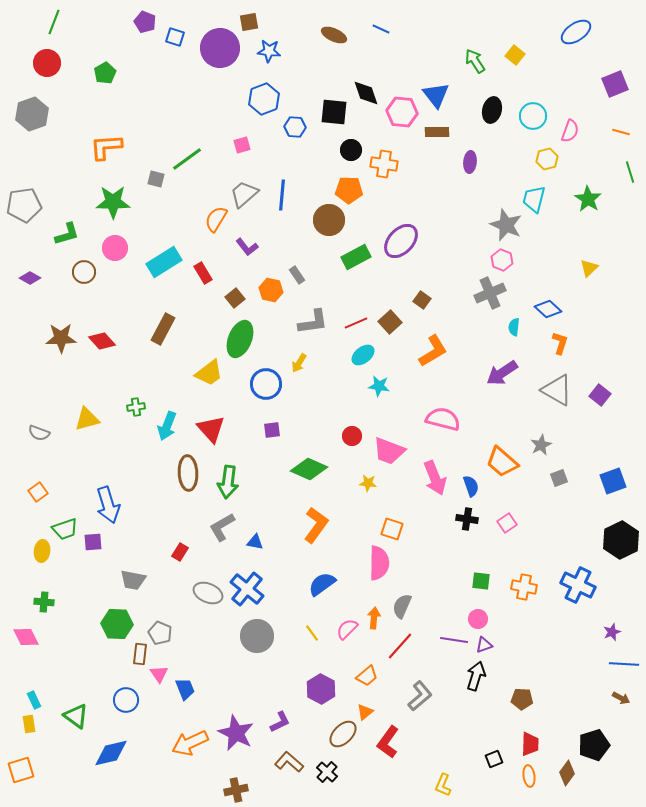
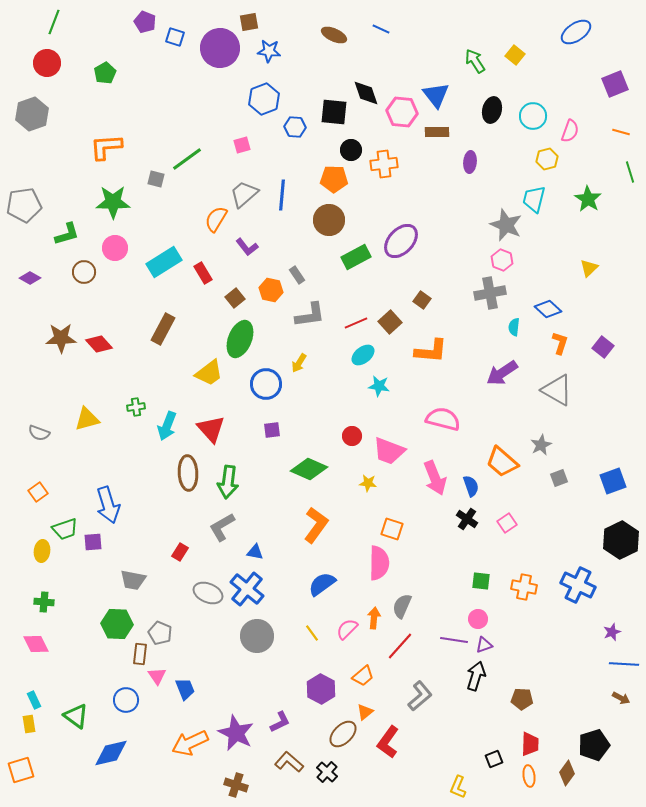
orange cross at (384, 164): rotated 16 degrees counterclockwise
orange pentagon at (349, 190): moved 15 px left, 11 px up
gray cross at (490, 293): rotated 12 degrees clockwise
gray L-shape at (313, 322): moved 3 px left, 7 px up
red diamond at (102, 341): moved 3 px left, 3 px down
orange L-shape at (433, 351): moved 2 px left; rotated 36 degrees clockwise
purple square at (600, 395): moved 3 px right, 48 px up
black cross at (467, 519): rotated 25 degrees clockwise
blue triangle at (255, 542): moved 10 px down
pink diamond at (26, 637): moved 10 px right, 7 px down
pink triangle at (159, 674): moved 2 px left, 2 px down
orange trapezoid at (367, 676): moved 4 px left
yellow L-shape at (443, 785): moved 15 px right, 2 px down
brown cross at (236, 790): moved 5 px up; rotated 30 degrees clockwise
